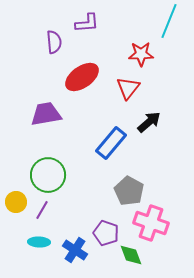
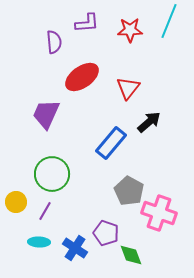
red star: moved 11 px left, 24 px up
purple trapezoid: rotated 56 degrees counterclockwise
green circle: moved 4 px right, 1 px up
purple line: moved 3 px right, 1 px down
pink cross: moved 8 px right, 10 px up
blue cross: moved 2 px up
